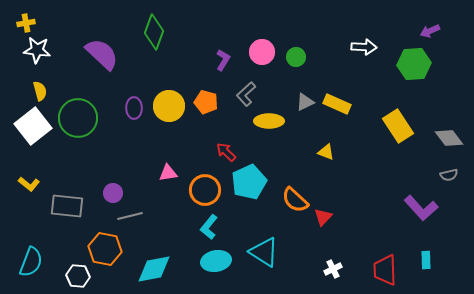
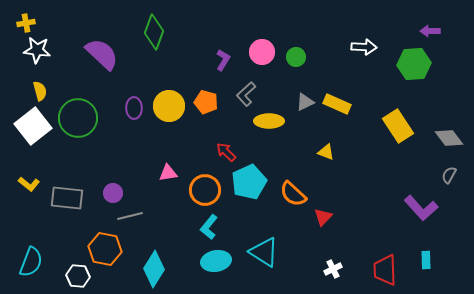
purple arrow at (430, 31): rotated 24 degrees clockwise
gray semicircle at (449, 175): rotated 132 degrees clockwise
orange semicircle at (295, 200): moved 2 px left, 6 px up
gray rectangle at (67, 206): moved 8 px up
cyan diamond at (154, 269): rotated 48 degrees counterclockwise
